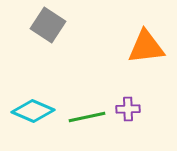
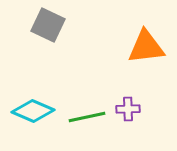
gray square: rotated 8 degrees counterclockwise
